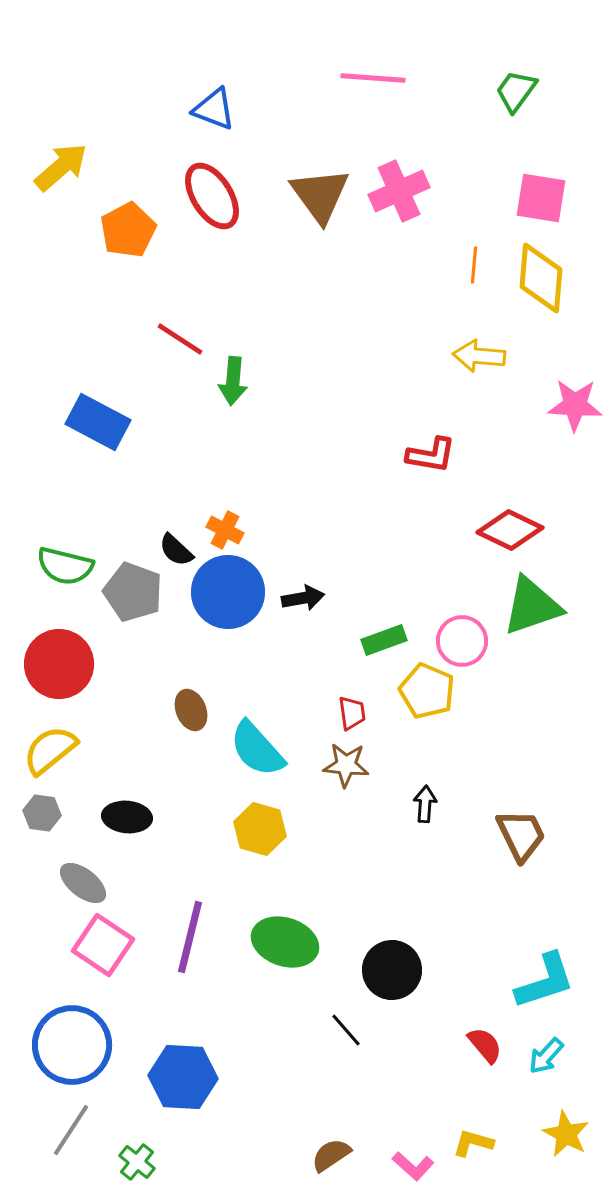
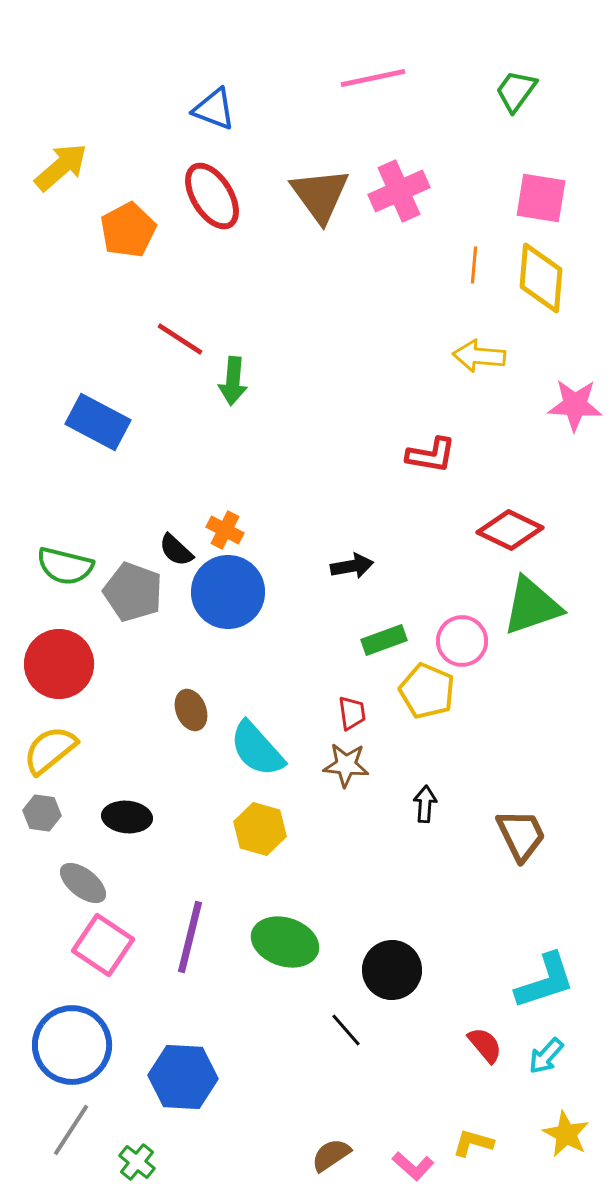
pink line at (373, 78): rotated 16 degrees counterclockwise
black arrow at (303, 598): moved 49 px right, 32 px up
